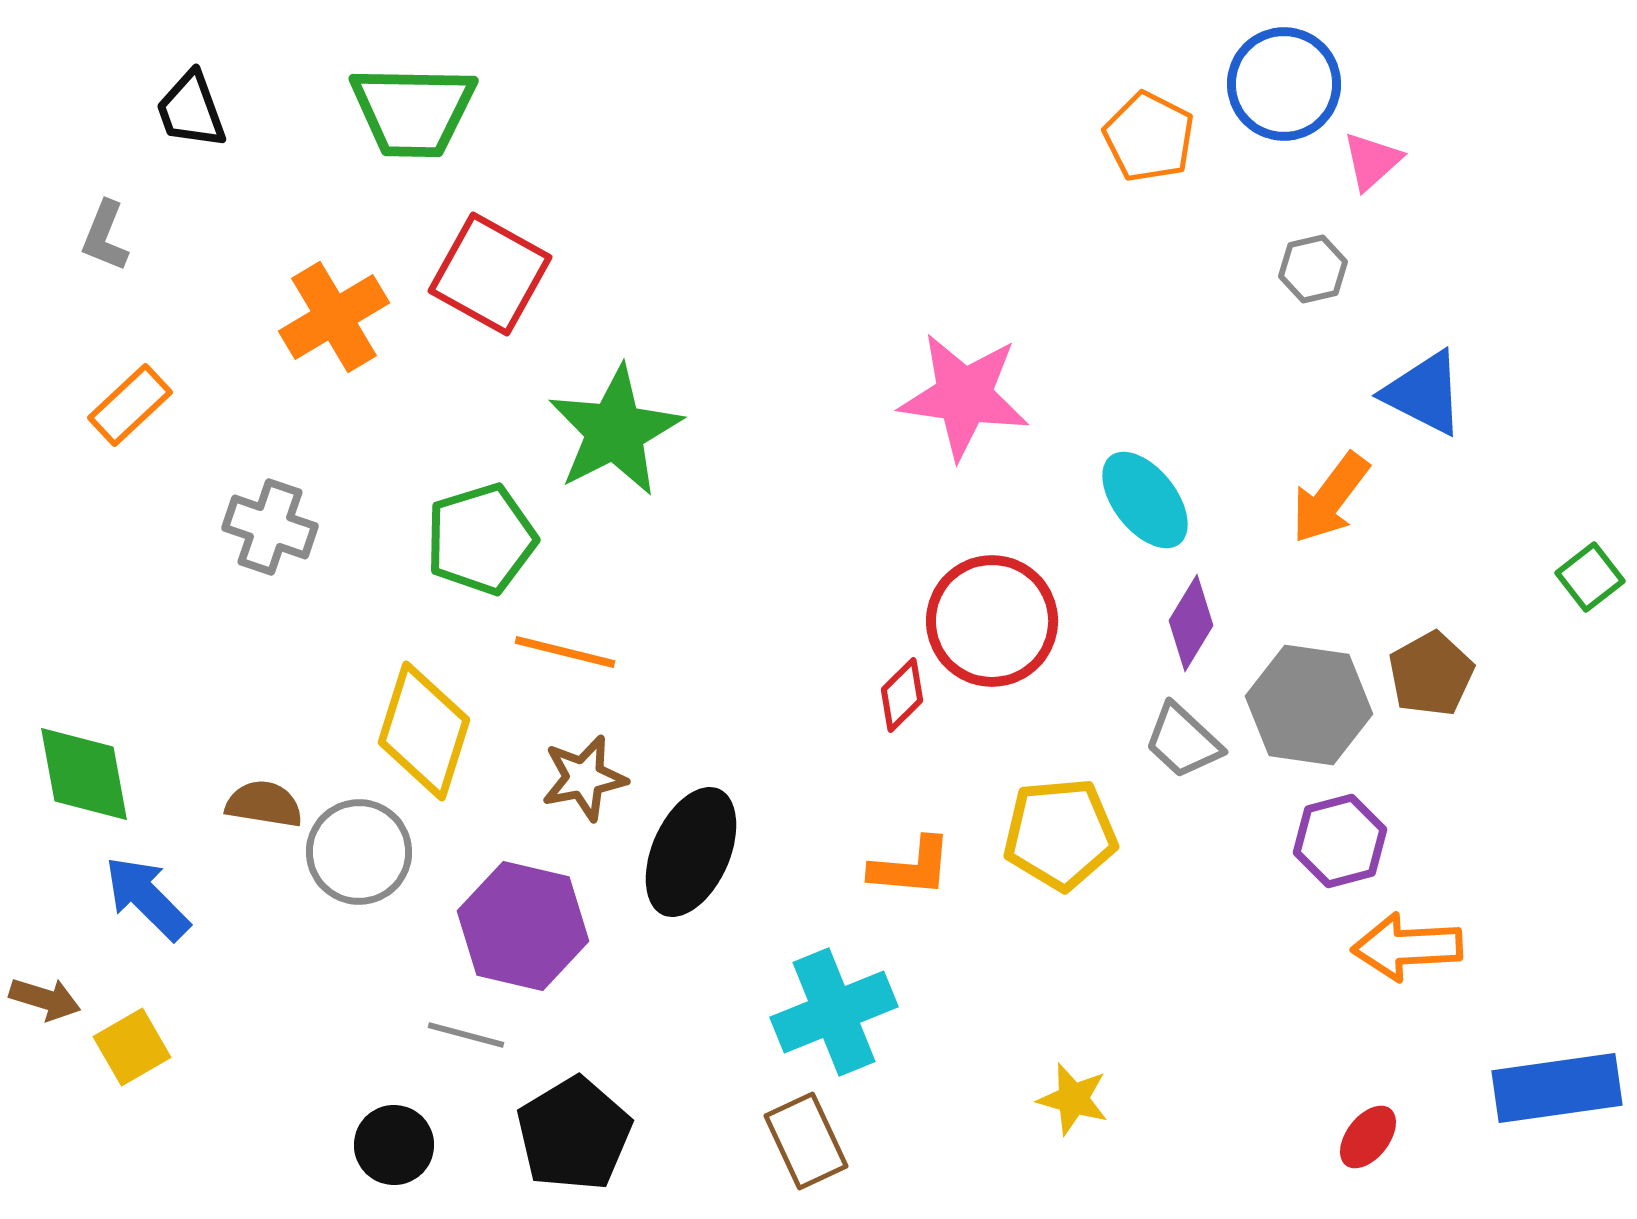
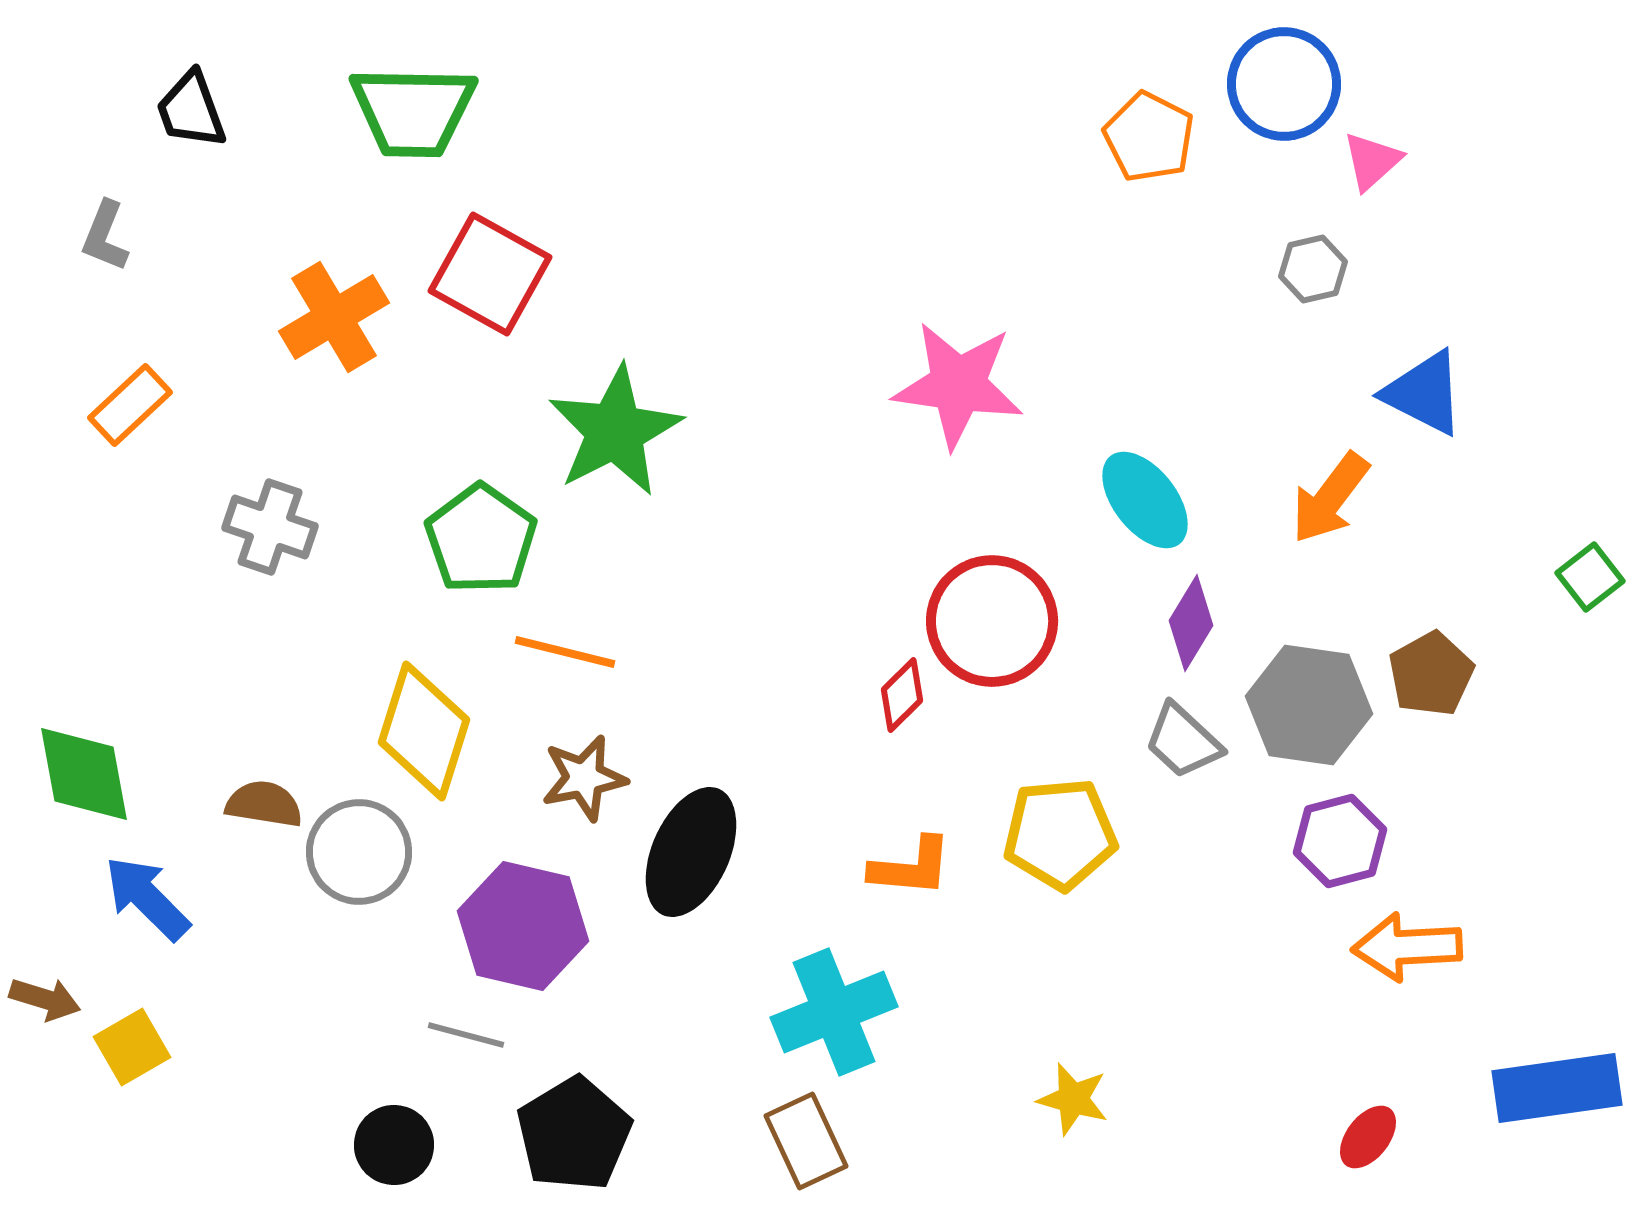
pink star at (964, 396): moved 6 px left, 11 px up
green pentagon at (481, 539): rotated 20 degrees counterclockwise
